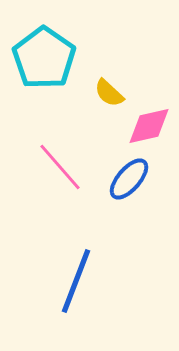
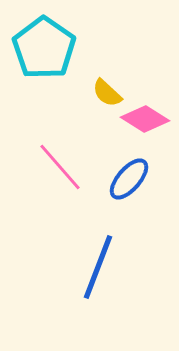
cyan pentagon: moved 10 px up
yellow semicircle: moved 2 px left
pink diamond: moved 4 px left, 7 px up; rotated 45 degrees clockwise
blue line: moved 22 px right, 14 px up
